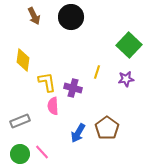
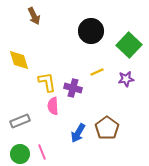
black circle: moved 20 px right, 14 px down
yellow diamond: moved 4 px left; rotated 25 degrees counterclockwise
yellow line: rotated 48 degrees clockwise
pink line: rotated 21 degrees clockwise
